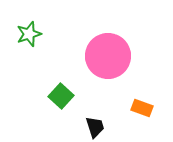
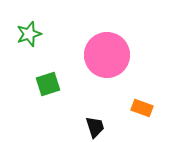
pink circle: moved 1 px left, 1 px up
green square: moved 13 px left, 12 px up; rotated 30 degrees clockwise
